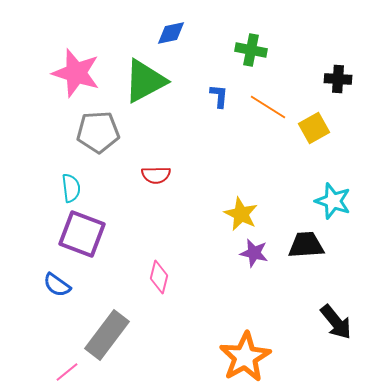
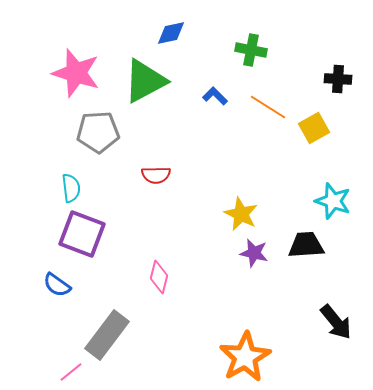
blue L-shape: moved 4 px left; rotated 50 degrees counterclockwise
pink line: moved 4 px right
